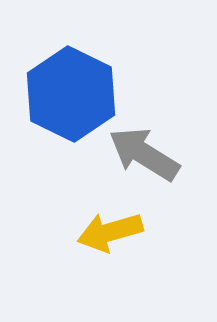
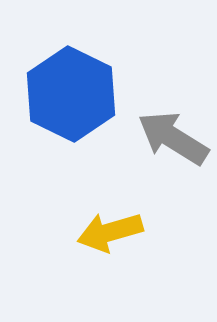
gray arrow: moved 29 px right, 16 px up
